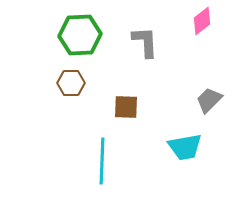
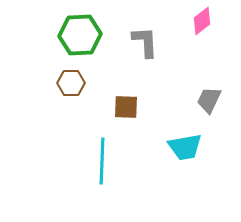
gray trapezoid: rotated 20 degrees counterclockwise
